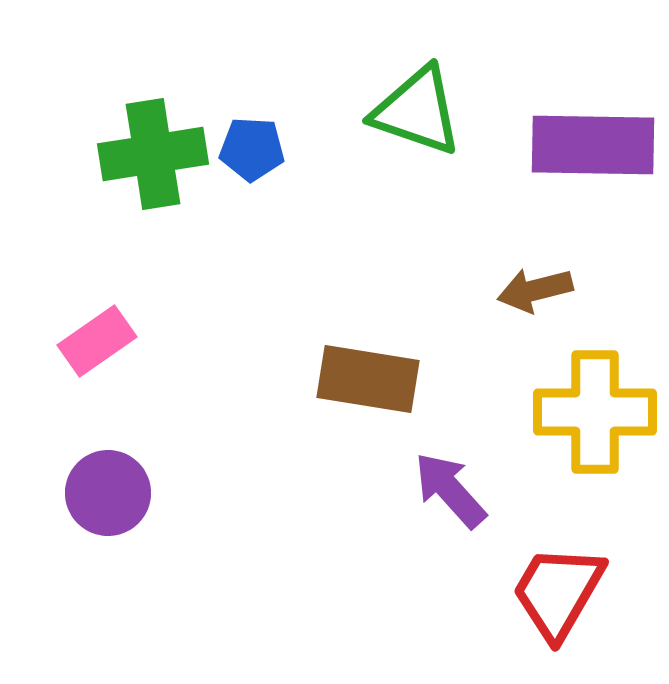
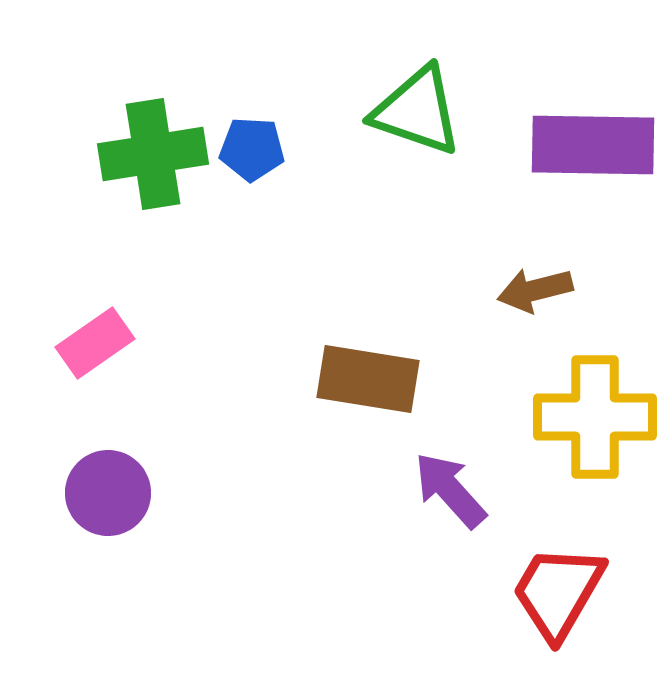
pink rectangle: moved 2 px left, 2 px down
yellow cross: moved 5 px down
